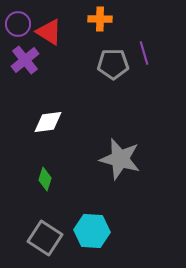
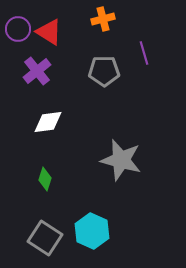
orange cross: moved 3 px right; rotated 15 degrees counterclockwise
purple circle: moved 5 px down
purple cross: moved 12 px right, 11 px down
gray pentagon: moved 9 px left, 7 px down
gray star: moved 1 px right, 1 px down
cyan hexagon: rotated 20 degrees clockwise
